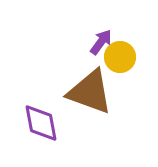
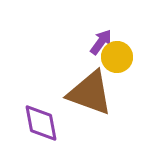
yellow circle: moved 3 px left
brown triangle: moved 1 px down
